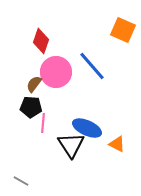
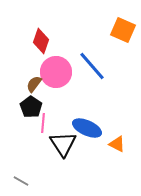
black pentagon: rotated 30 degrees clockwise
black triangle: moved 8 px left, 1 px up
